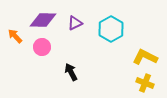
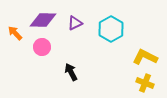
orange arrow: moved 3 px up
